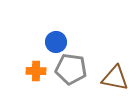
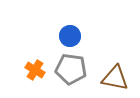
blue circle: moved 14 px right, 6 px up
orange cross: moved 1 px left, 1 px up; rotated 30 degrees clockwise
